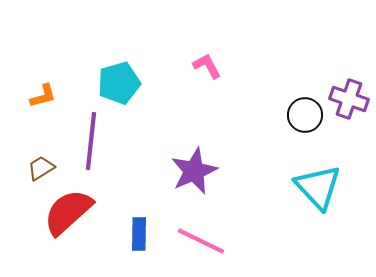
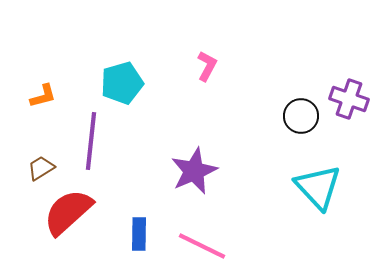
pink L-shape: rotated 56 degrees clockwise
cyan pentagon: moved 3 px right
black circle: moved 4 px left, 1 px down
pink line: moved 1 px right, 5 px down
